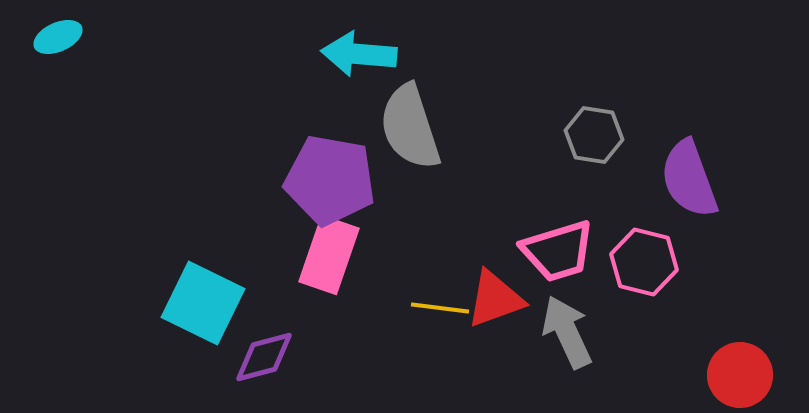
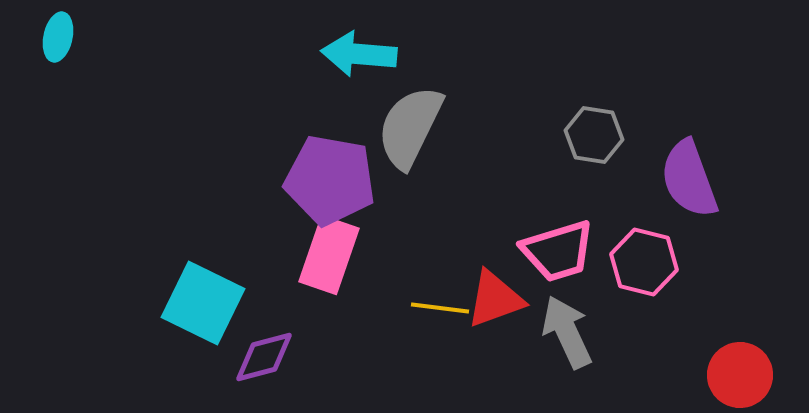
cyan ellipse: rotated 54 degrees counterclockwise
gray semicircle: rotated 44 degrees clockwise
